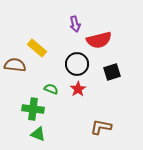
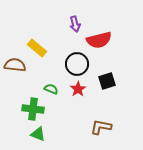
black square: moved 5 px left, 9 px down
